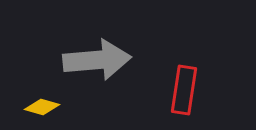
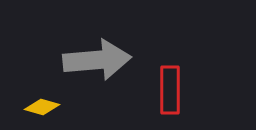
red rectangle: moved 14 px left; rotated 9 degrees counterclockwise
